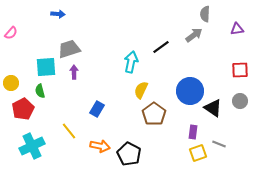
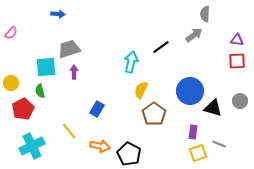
purple triangle: moved 11 px down; rotated 16 degrees clockwise
red square: moved 3 px left, 9 px up
black triangle: rotated 18 degrees counterclockwise
